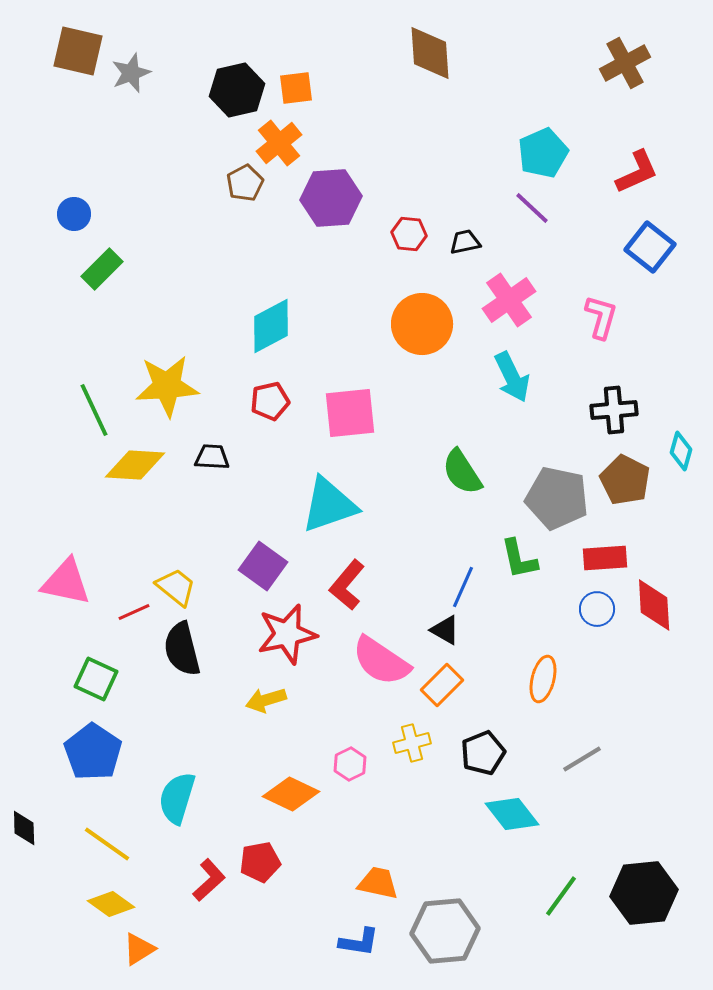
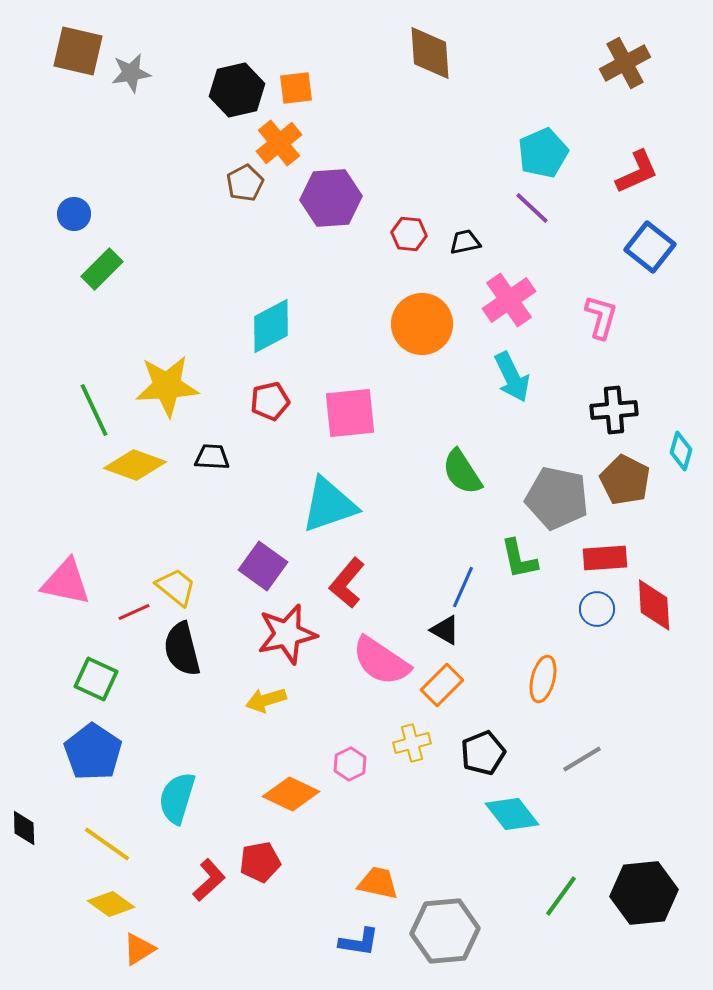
gray star at (131, 73): rotated 12 degrees clockwise
yellow diamond at (135, 465): rotated 16 degrees clockwise
red L-shape at (347, 585): moved 2 px up
